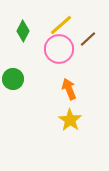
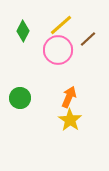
pink circle: moved 1 px left, 1 px down
green circle: moved 7 px right, 19 px down
orange arrow: moved 8 px down; rotated 45 degrees clockwise
